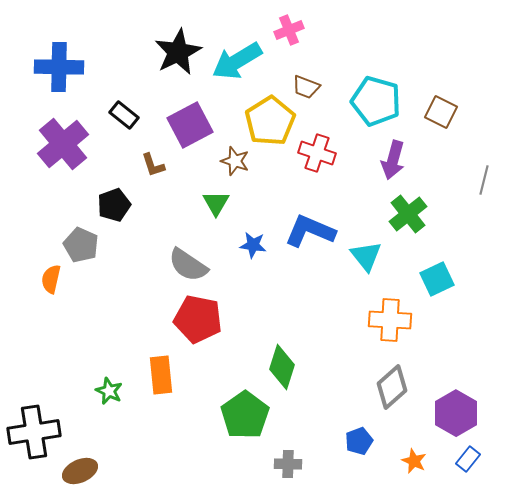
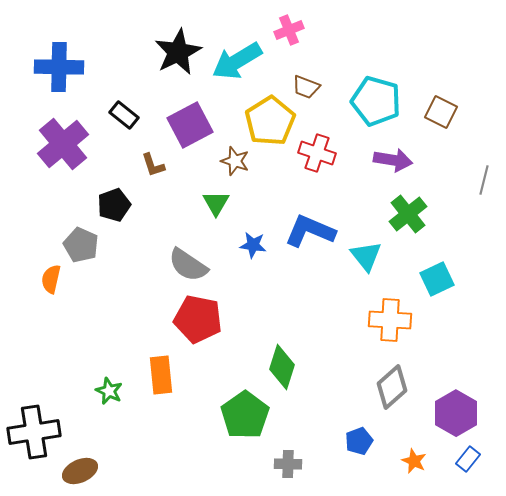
purple arrow: rotated 96 degrees counterclockwise
